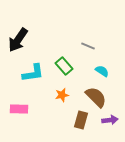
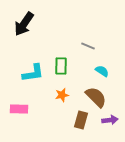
black arrow: moved 6 px right, 16 px up
green rectangle: moved 3 px left; rotated 42 degrees clockwise
